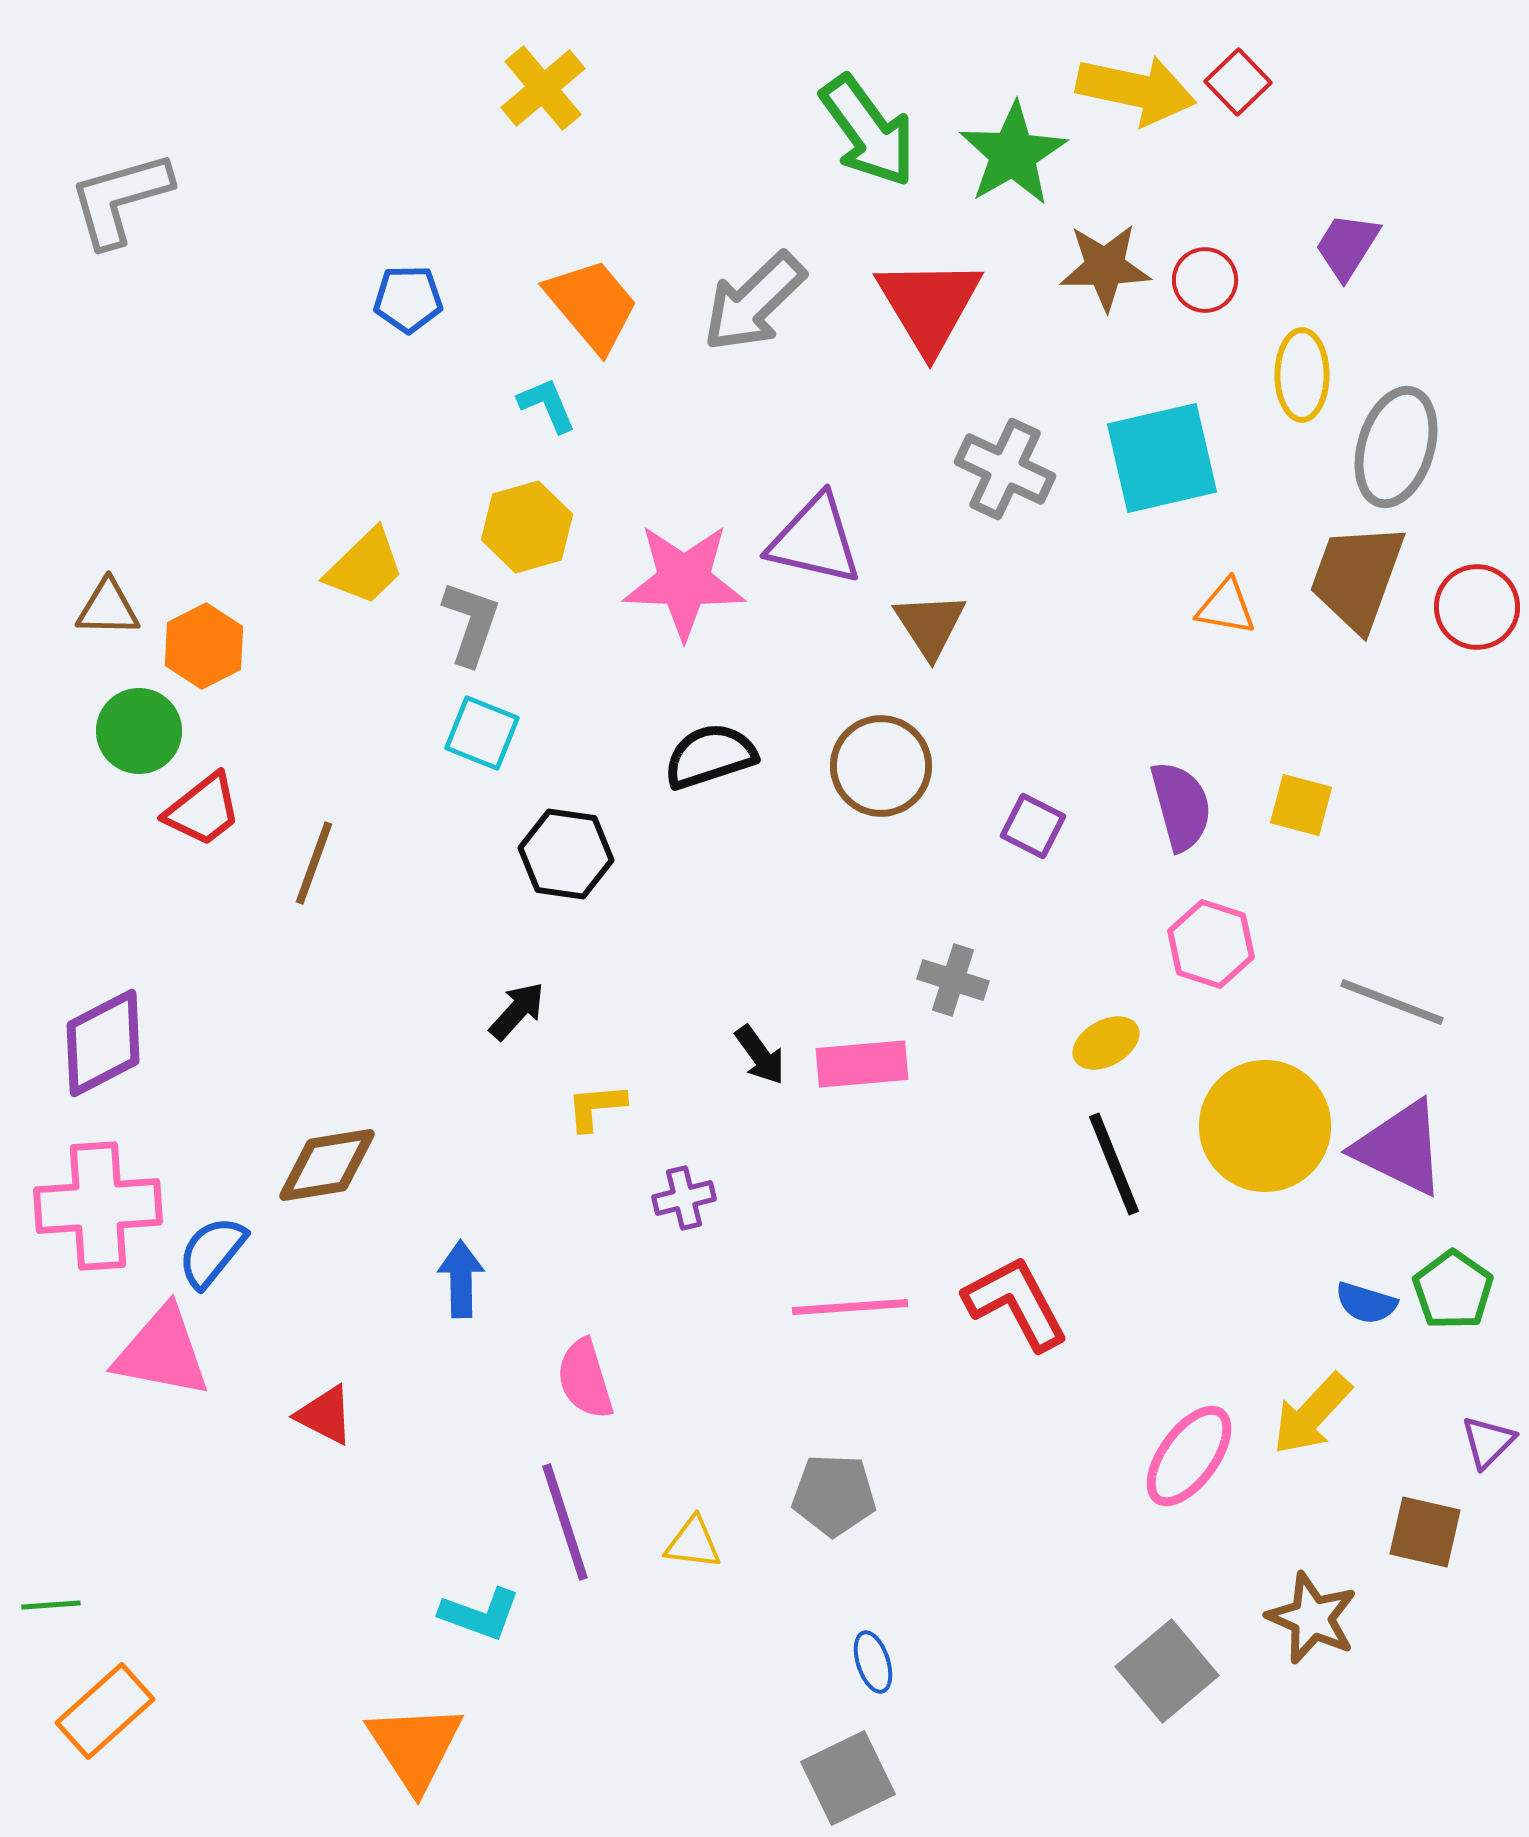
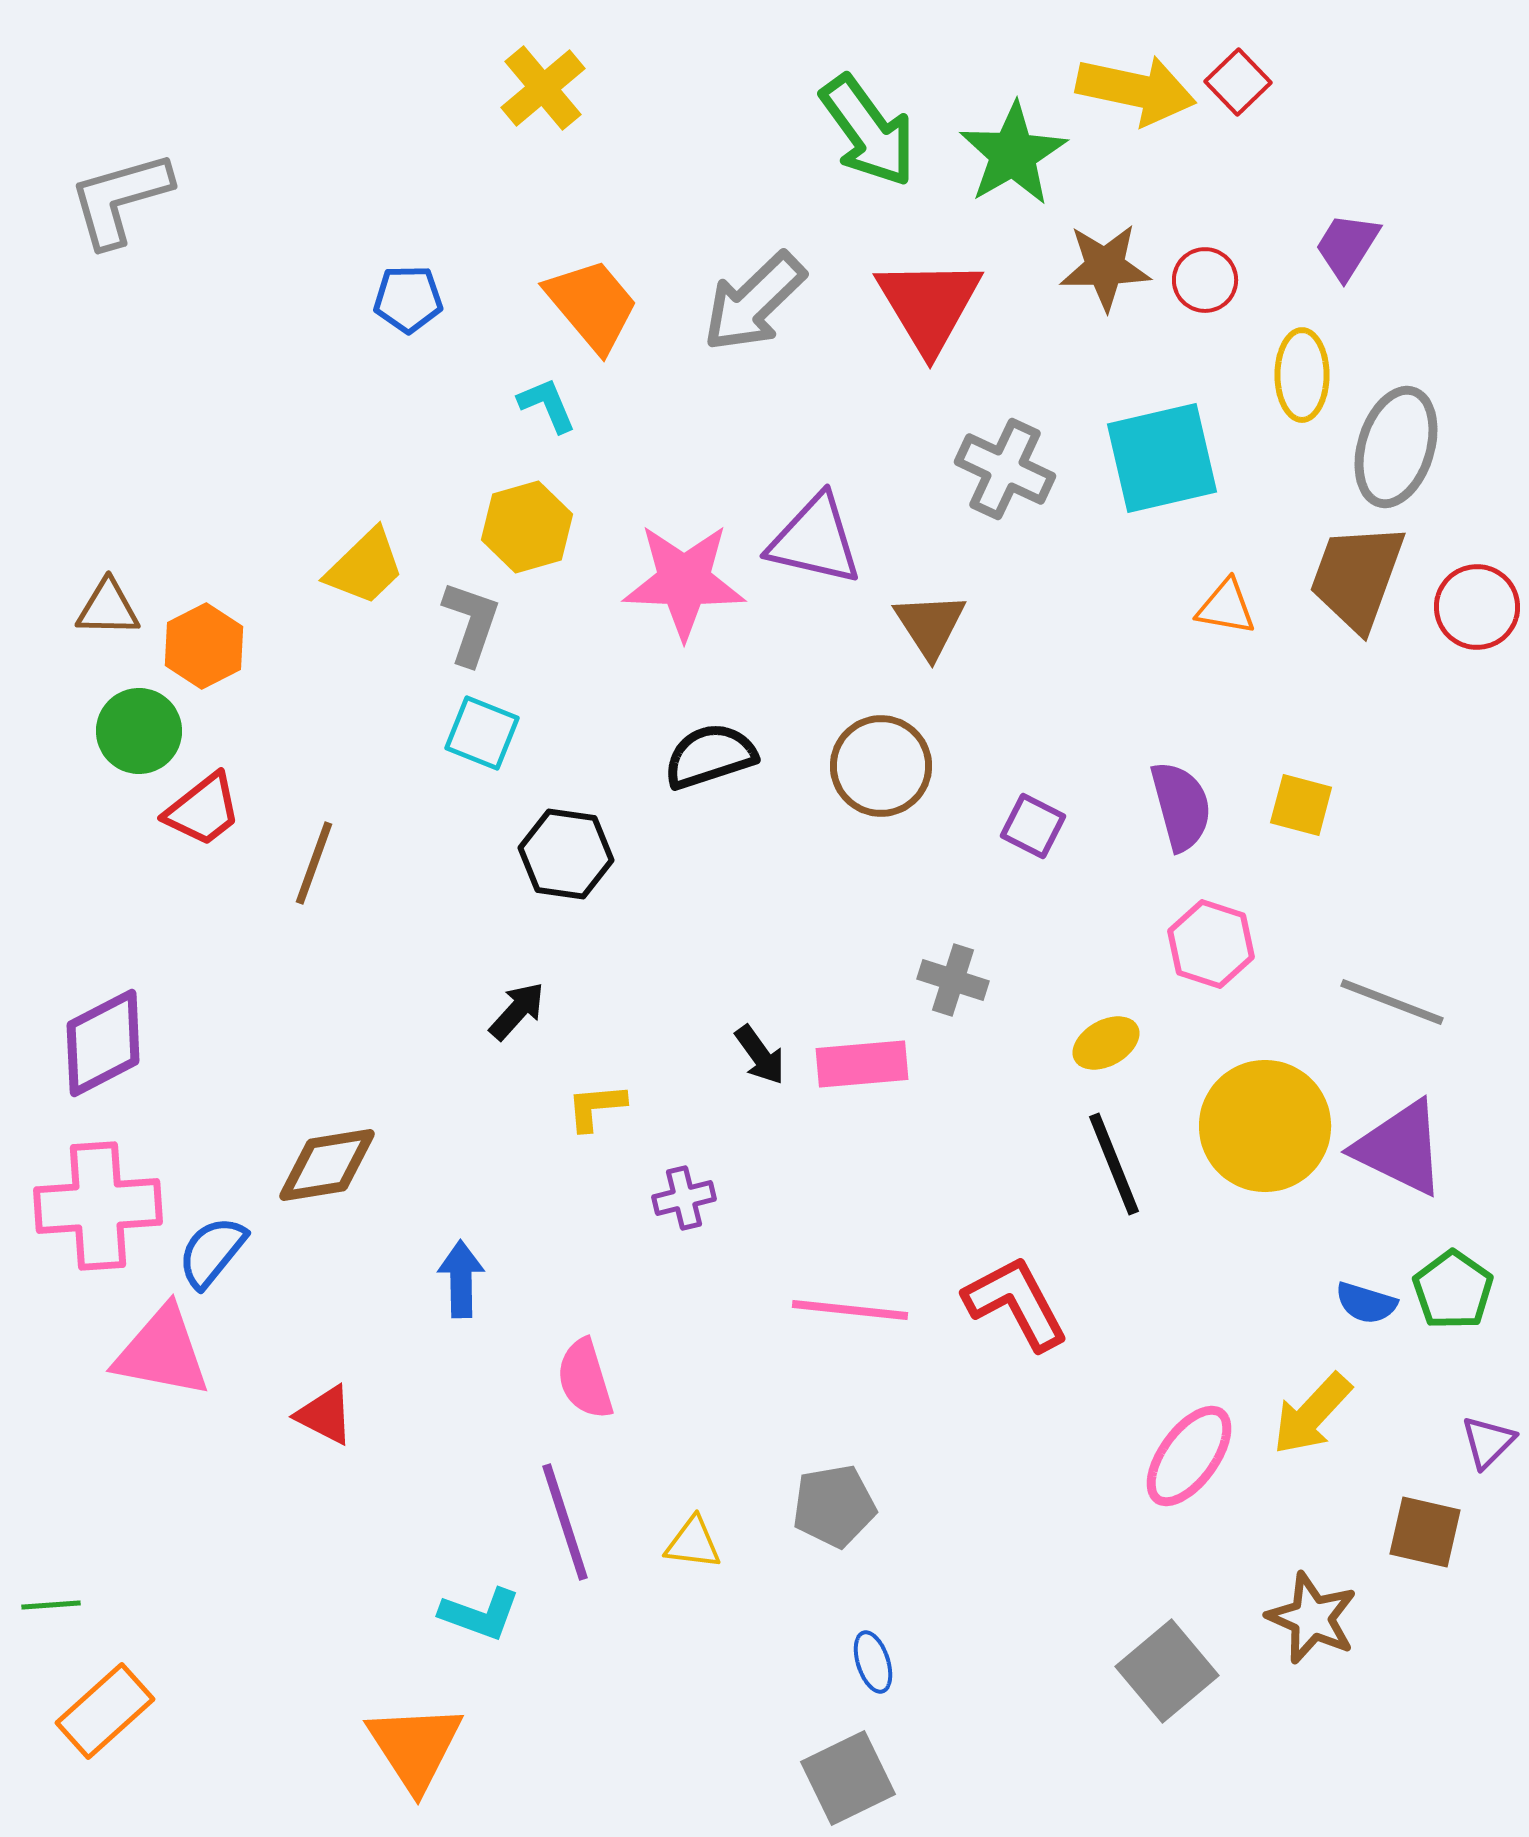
pink line at (850, 1307): moved 3 px down; rotated 10 degrees clockwise
gray pentagon at (834, 1495): moved 11 px down; rotated 12 degrees counterclockwise
